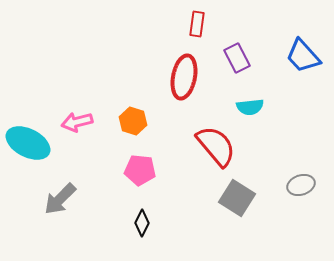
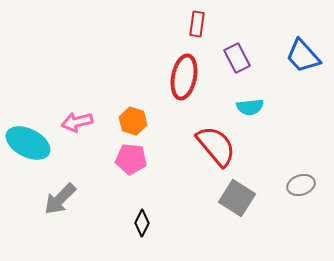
pink pentagon: moved 9 px left, 11 px up
